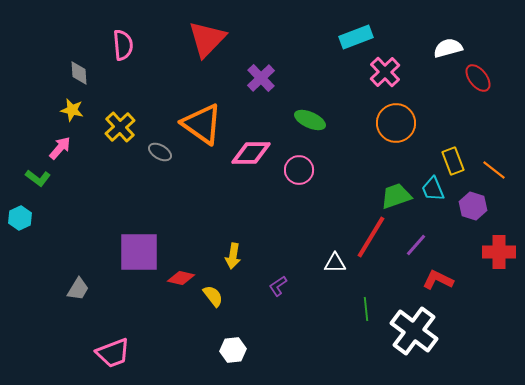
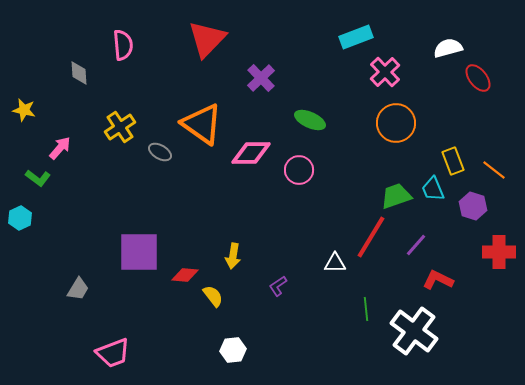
yellow star: moved 48 px left
yellow cross: rotated 8 degrees clockwise
red diamond: moved 4 px right, 3 px up; rotated 8 degrees counterclockwise
